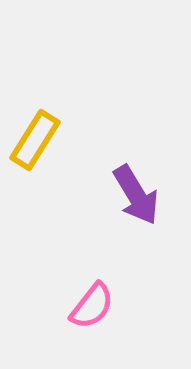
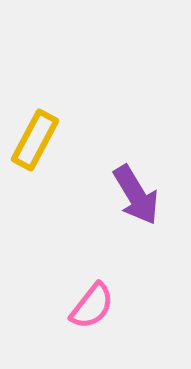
yellow rectangle: rotated 4 degrees counterclockwise
